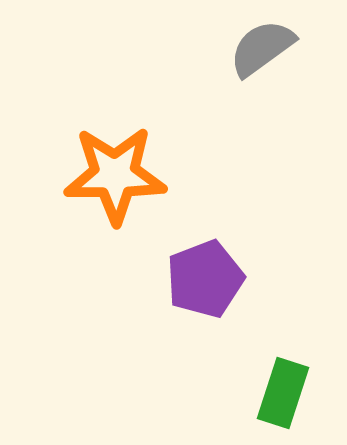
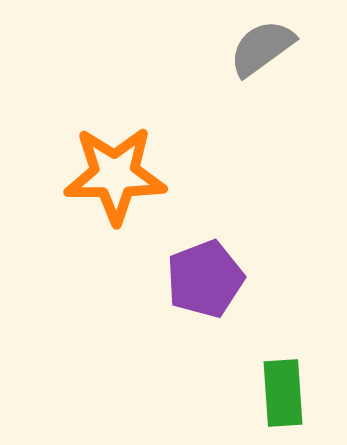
green rectangle: rotated 22 degrees counterclockwise
